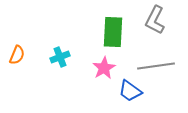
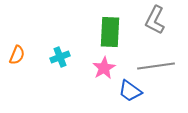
green rectangle: moved 3 px left
